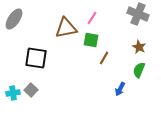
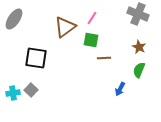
brown triangle: moved 1 px left, 1 px up; rotated 25 degrees counterclockwise
brown line: rotated 56 degrees clockwise
